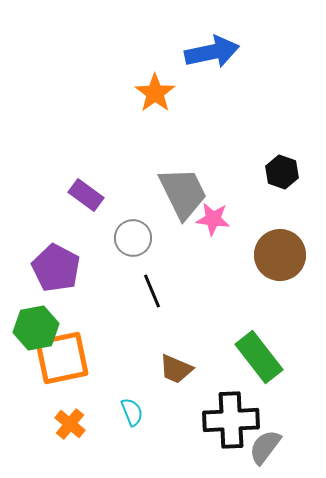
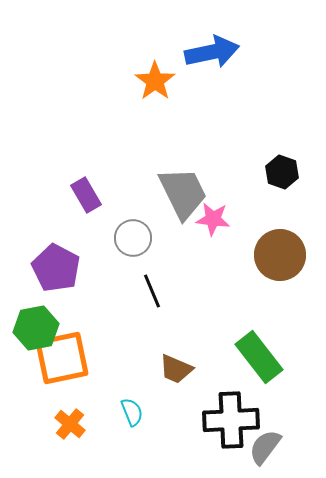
orange star: moved 12 px up
purple rectangle: rotated 24 degrees clockwise
